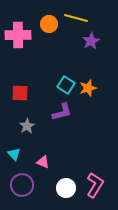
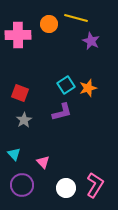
purple star: rotated 18 degrees counterclockwise
cyan square: rotated 24 degrees clockwise
red square: rotated 18 degrees clockwise
gray star: moved 3 px left, 6 px up
pink triangle: rotated 24 degrees clockwise
